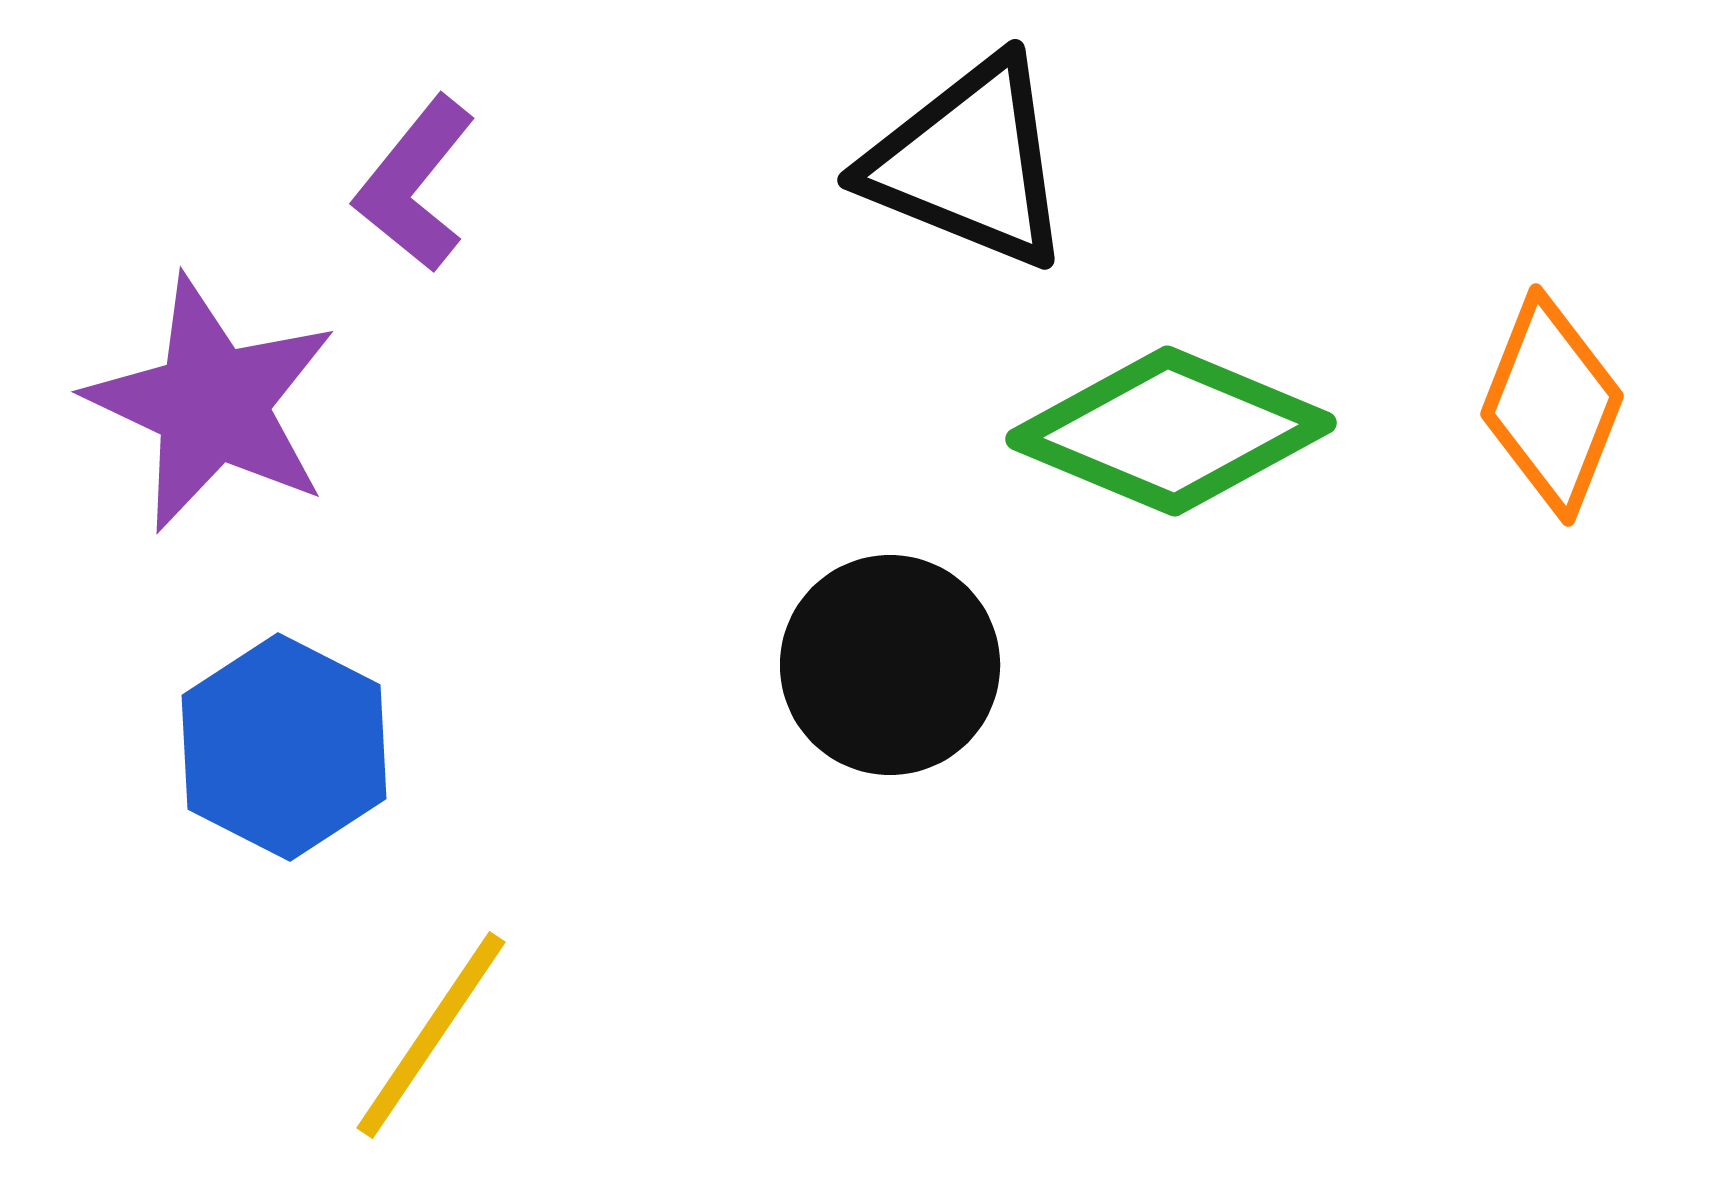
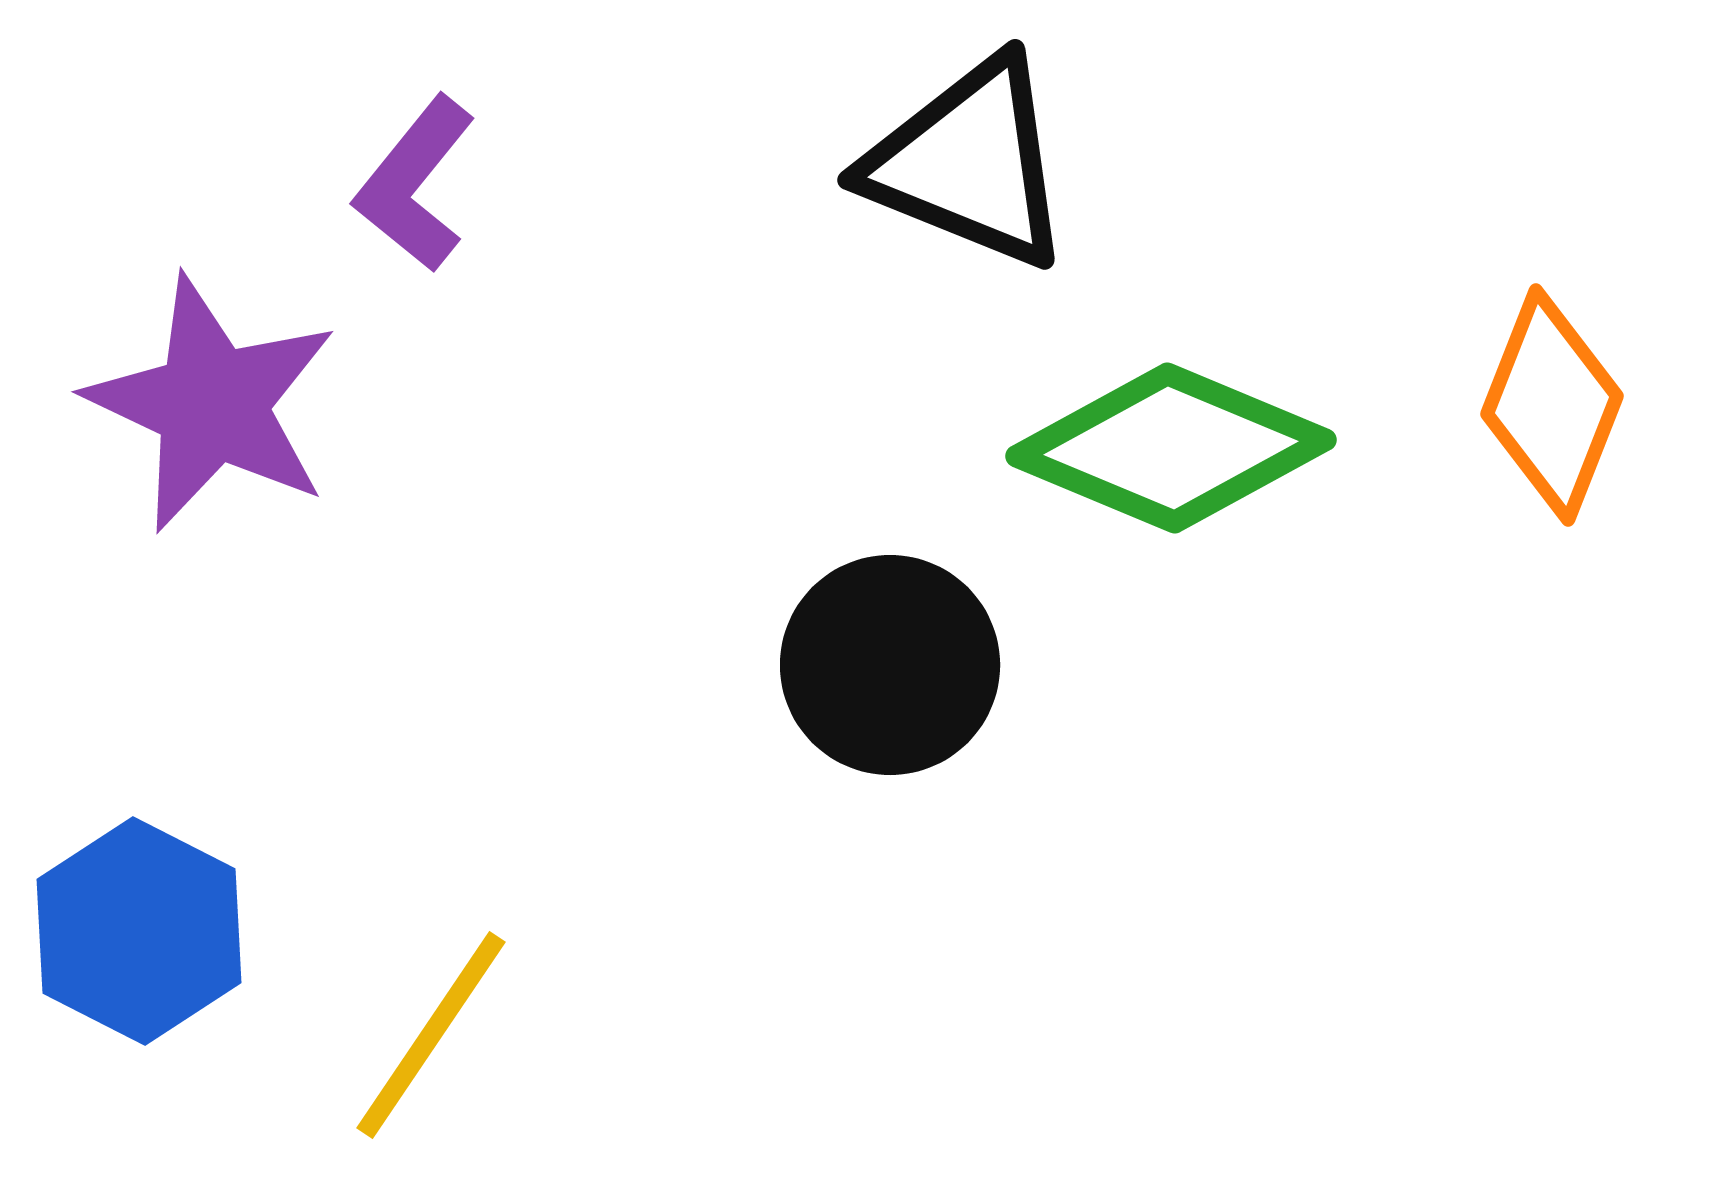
green diamond: moved 17 px down
blue hexagon: moved 145 px left, 184 px down
